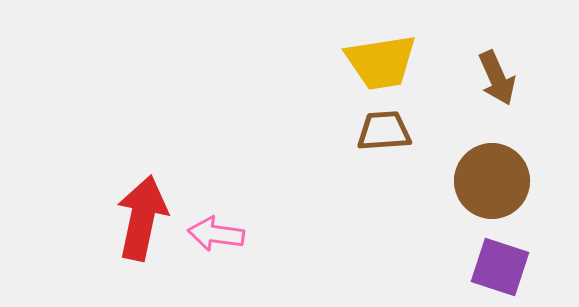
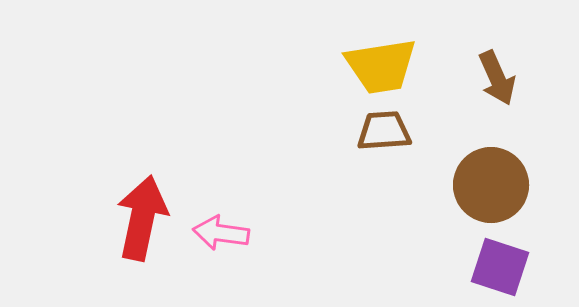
yellow trapezoid: moved 4 px down
brown circle: moved 1 px left, 4 px down
pink arrow: moved 5 px right, 1 px up
